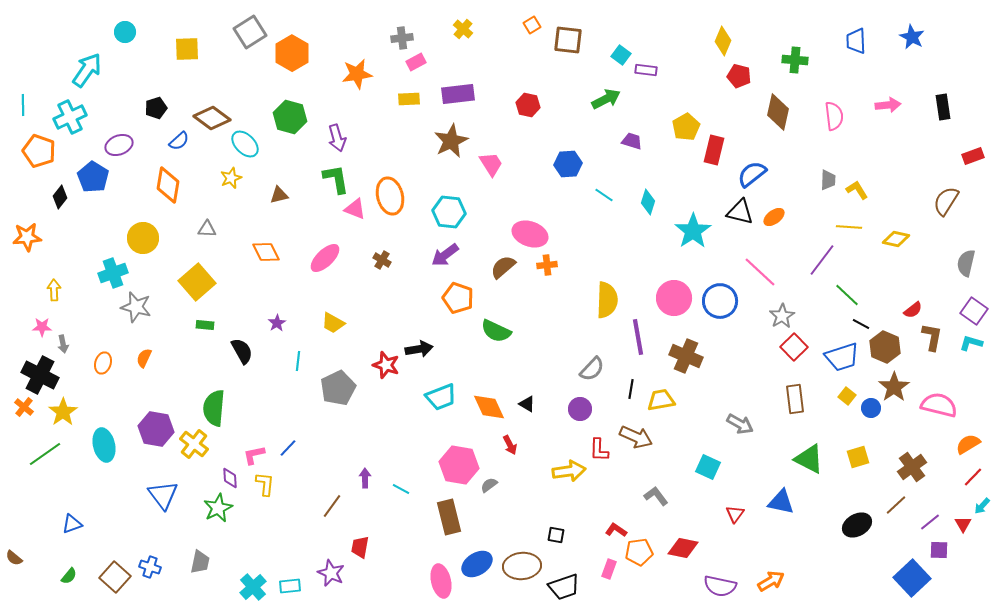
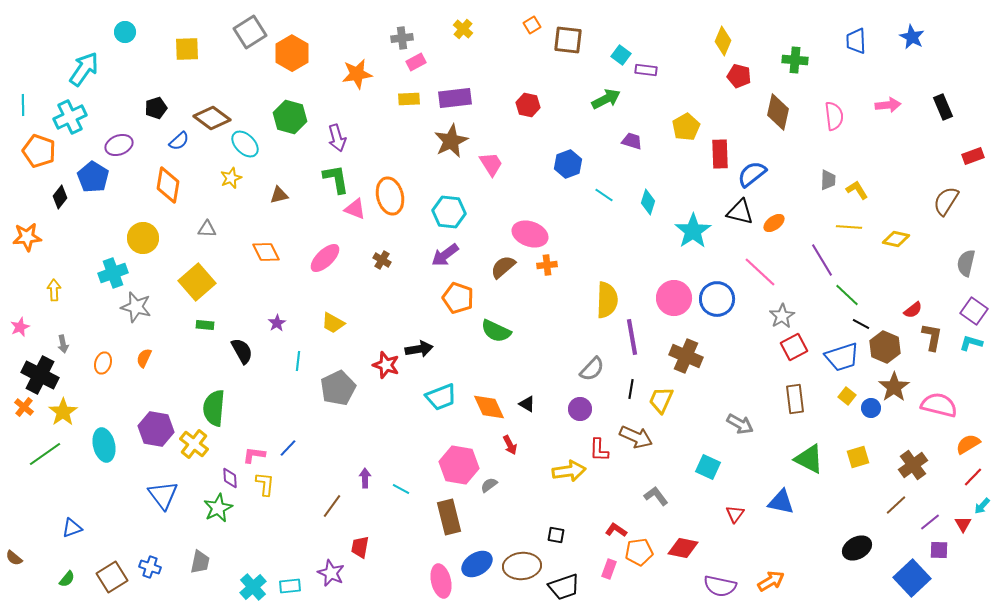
cyan arrow at (87, 70): moved 3 px left, 1 px up
purple rectangle at (458, 94): moved 3 px left, 4 px down
black rectangle at (943, 107): rotated 15 degrees counterclockwise
red rectangle at (714, 150): moved 6 px right, 4 px down; rotated 16 degrees counterclockwise
blue hexagon at (568, 164): rotated 16 degrees counterclockwise
orange ellipse at (774, 217): moved 6 px down
purple line at (822, 260): rotated 68 degrees counterclockwise
blue circle at (720, 301): moved 3 px left, 2 px up
pink star at (42, 327): moved 22 px left; rotated 24 degrees counterclockwise
purple line at (638, 337): moved 6 px left
red square at (794, 347): rotated 16 degrees clockwise
yellow trapezoid at (661, 400): rotated 56 degrees counterclockwise
pink L-shape at (254, 455): rotated 20 degrees clockwise
brown cross at (912, 467): moved 1 px right, 2 px up
blue triangle at (72, 524): moved 4 px down
black ellipse at (857, 525): moved 23 px down
green semicircle at (69, 576): moved 2 px left, 3 px down
brown square at (115, 577): moved 3 px left; rotated 16 degrees clockwise
